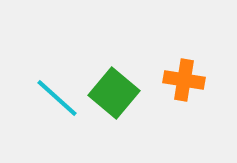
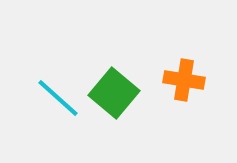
cyan line: moved 1 px right
